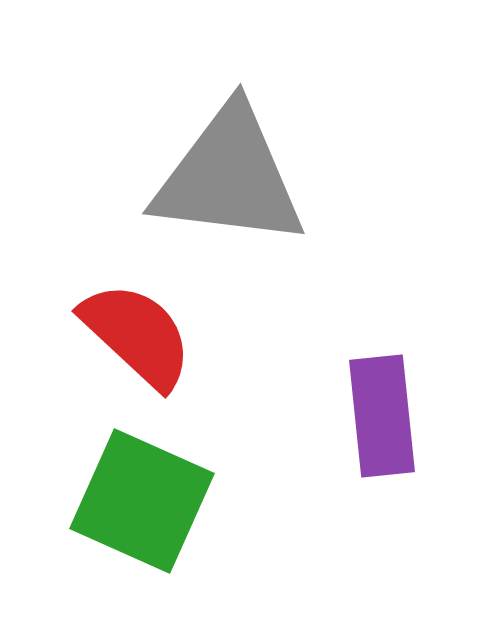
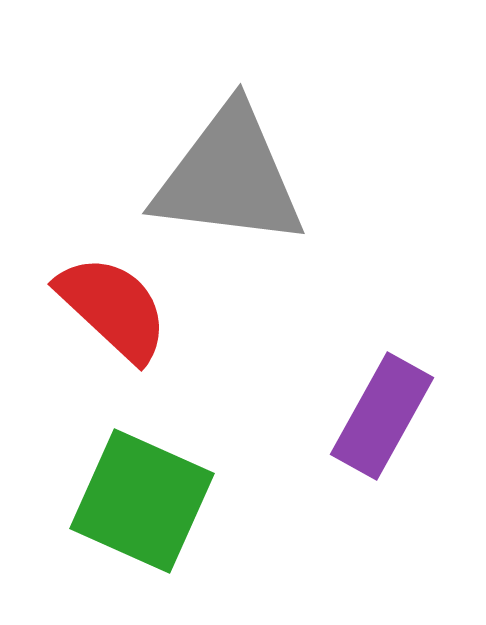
red semicircle: moved 24 px left, 27 px up
purple rectangle: rotated 35 degrees clockwise
